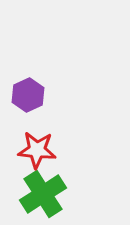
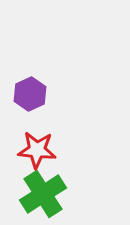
purple hexagon: moved 2 px right, 1 px up
